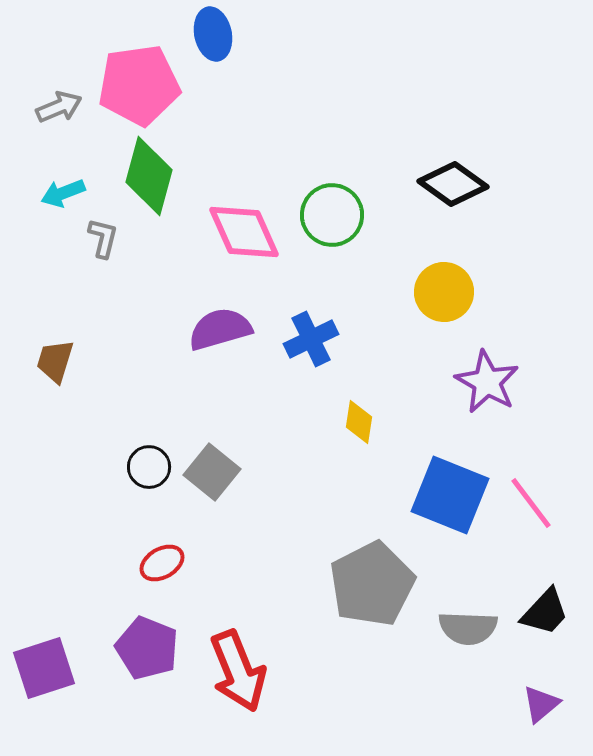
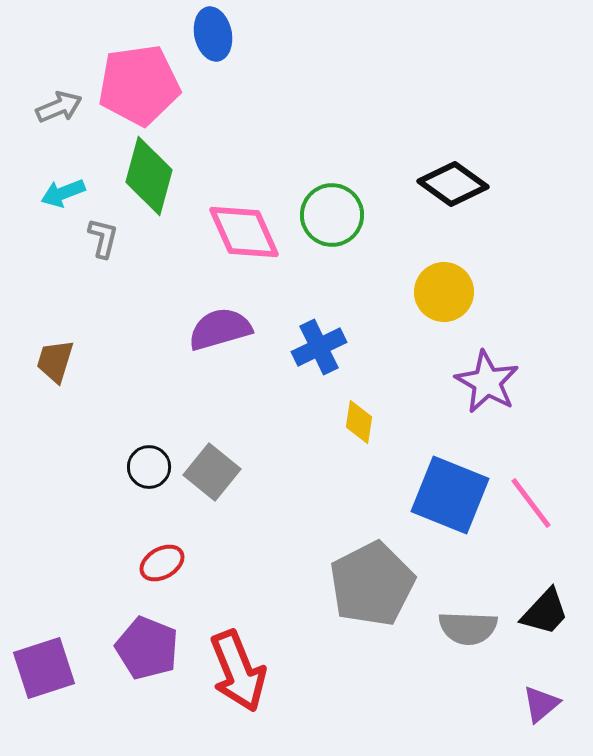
blue cross: moved 8 px right, 8 px down
